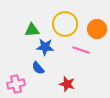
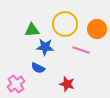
blue semicircle: rotated 24 degrees counterclockwise
pink cross: rotated 24 degrees counterclockwise
